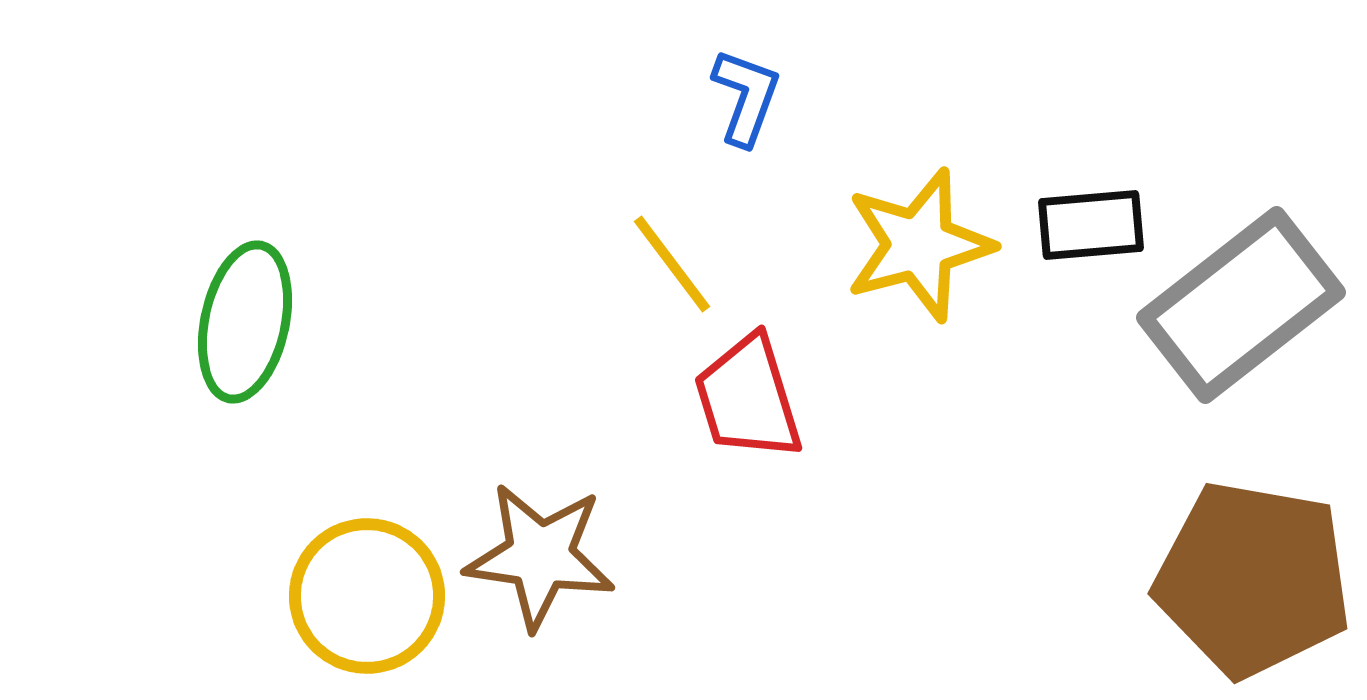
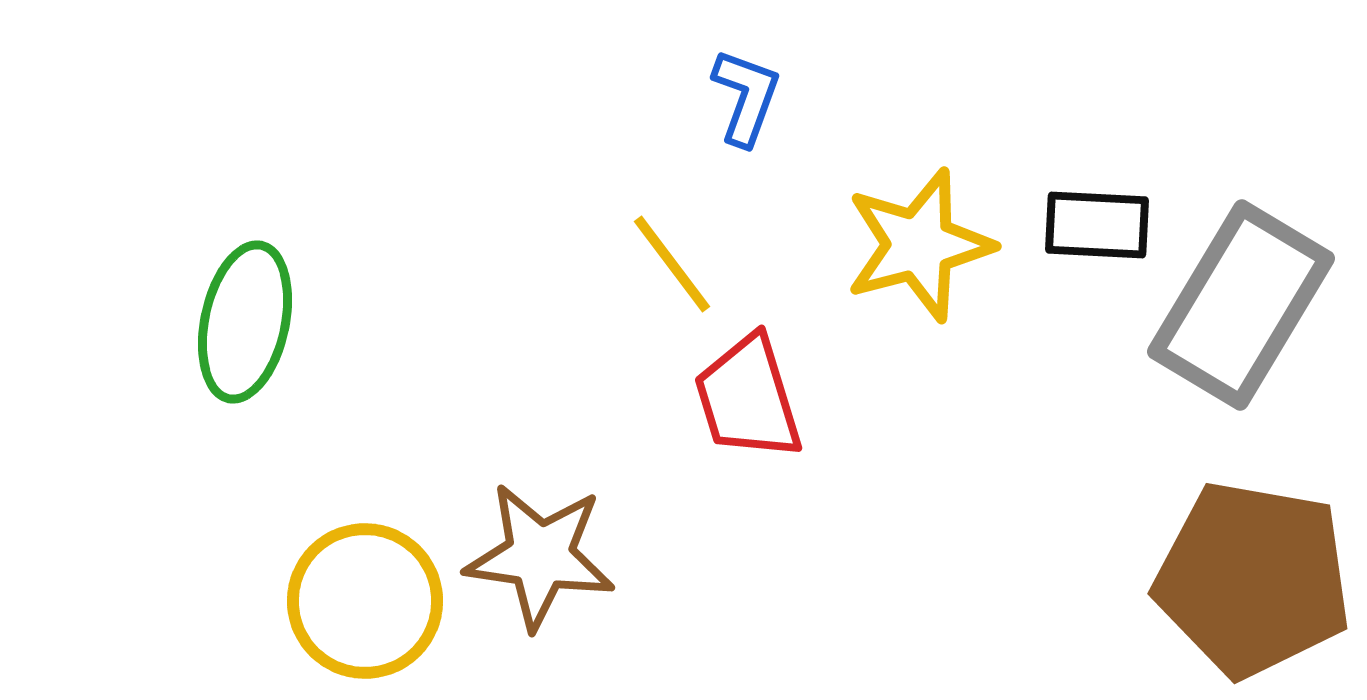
black rectangle: moved 6 px right; rotated 8 degrees clockwise
gray rectangle: rotated 21 degrees counterclockwise
yellow circle: moved 2 px left, 5 px down
